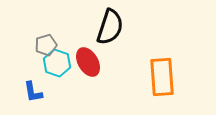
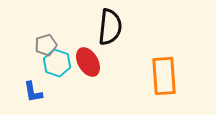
black semicircle: rotated 12 degrees counterclockwise
orange rectangle: moved 2 px right, 1 px up
